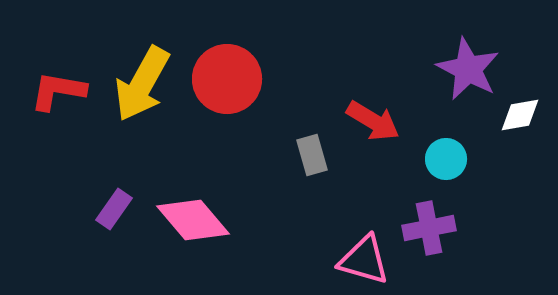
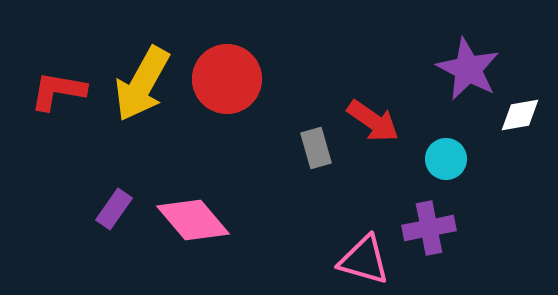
red arrow: rotated 4 degrees clockwise
gray rectangle: moved 4 px right, 7 px up
